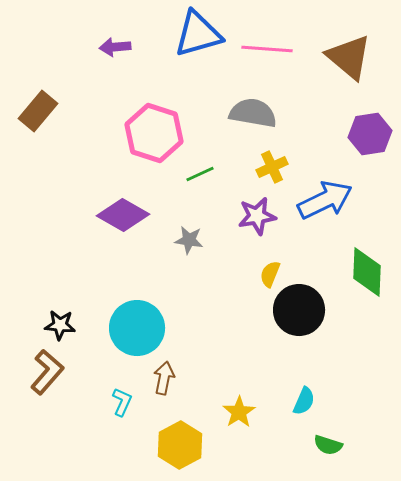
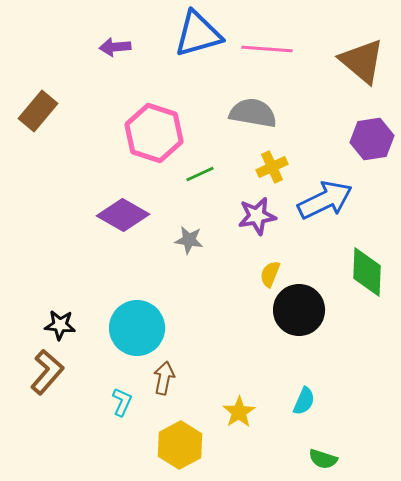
brown triangle: moved 13 px right, 4 px down
purple hexagon: moved 2 px right, 5 px down
green semicircle: moved 5 px left, 14 px down
